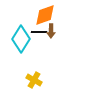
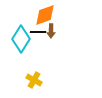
black line: moved 1 px left
